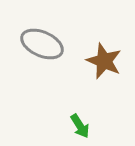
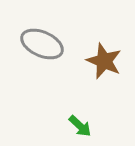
green arrow: rotated 15 degrees counterclockwise
